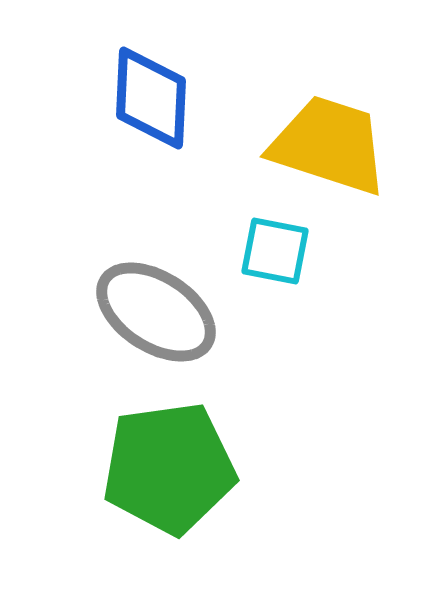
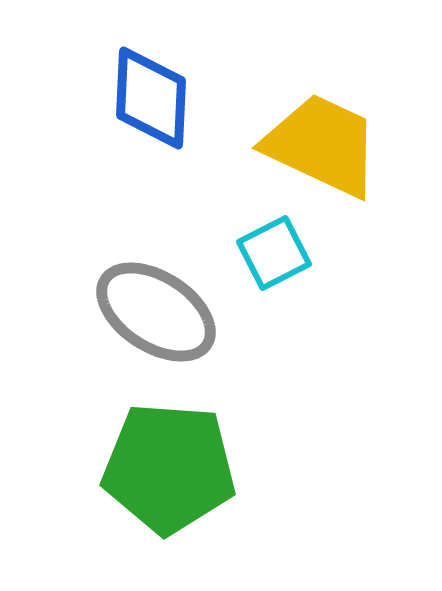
yellow trapezoid: moved 7 px left; rotated 7 degrees clockwise
cyan square: moved 1 px left, 2 px down; rotated 38 degrees counterclockwise
green pentagon: rotated 12 degrees clockwise
